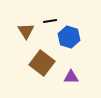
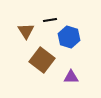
black line: moved 1 px up
brown square: moved 3 px up
